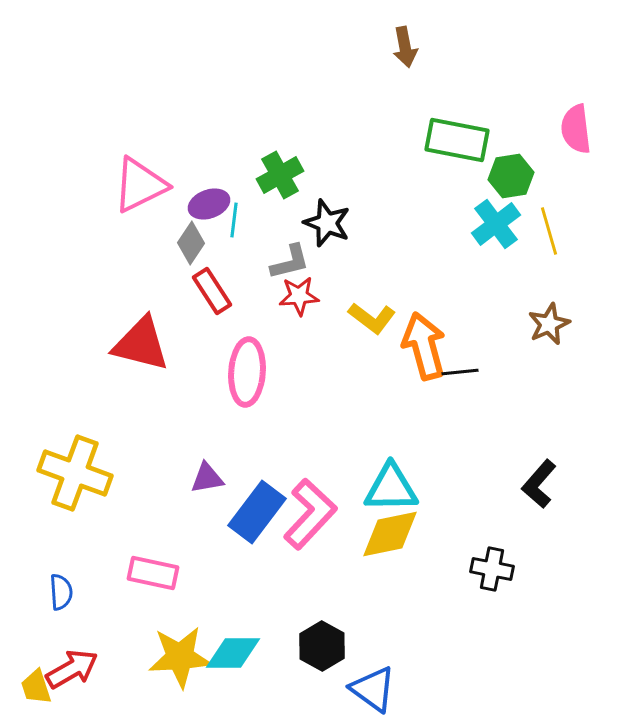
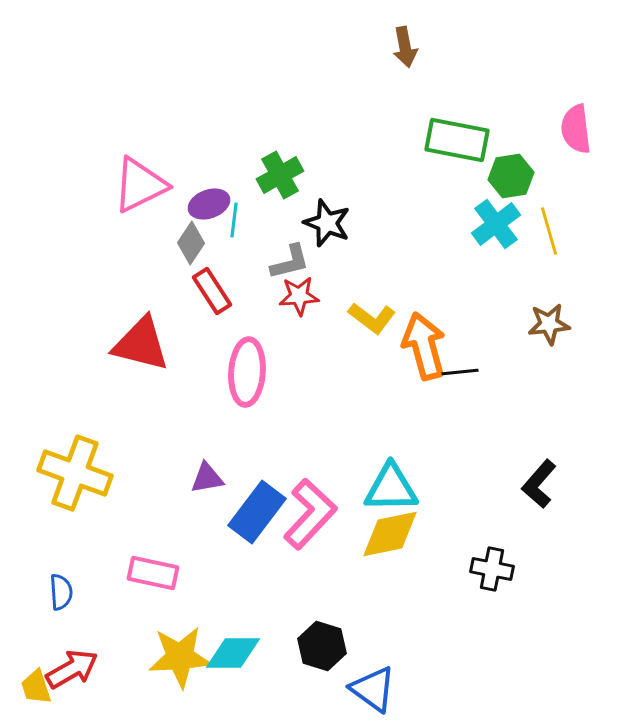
brown star: rotated 18 degrees clockwise
black hexagon: rotated 12 degrees counterclockwise
